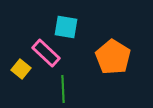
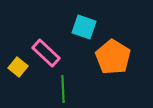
cyan square: moved 18 px right; rotated 10 degrees clockwise
yellow square: moved 3 px left, 2 px up
